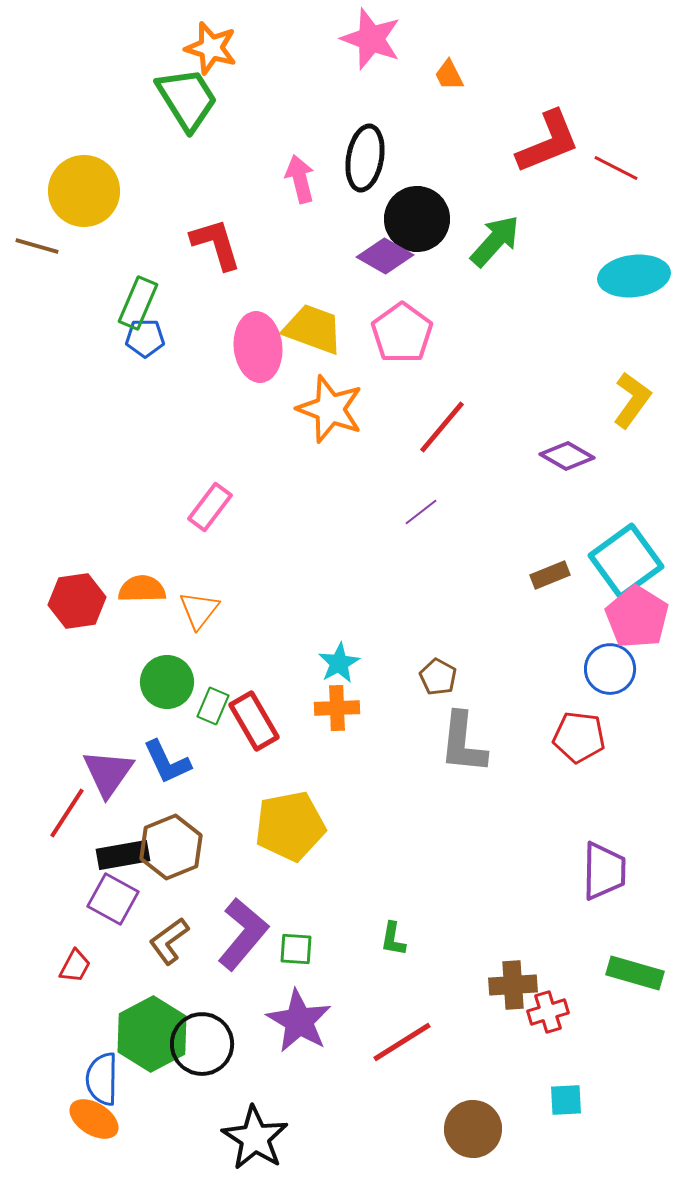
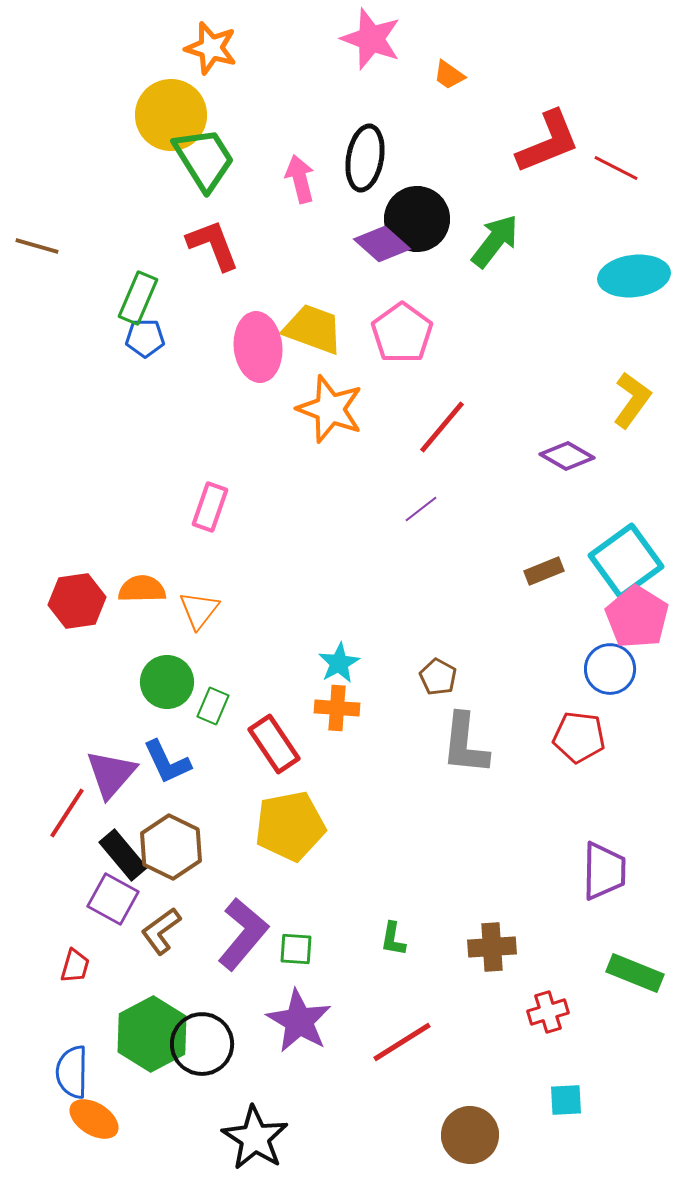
orange trapezoid at (449, 75): rotated 28 degrees counterclockwise
green trapezoid at (187, 99): moved 17 px right, 60 px down
yellow circle at (84, 191): moved 87 px right, 76 px up
green arrow at (495, 241): rotated 4 degrees counterclockwise
red L-shape at (216, 244): moved 3 px left, 1 px down; rotated 4 degrees counterclockwise
purple diamond at (385, 256): moved 3 px left, 12 px up; rotated 12 degrees clockwise
green rectangle at (138, 303): moved 5 px up
pink rectangle at (210, 507): rotated 18 degrees counterclockwise
purple line at (421, 512): moved 3 px up
brown rectangle at (550, 575): moved 6 px left, 4 px up
orange cross at (337, 708): rotated 6 degrees clockwise
red rectangle at (254, 721): moved 20 px right, 23 px down; rotated 4 degrees counterclockwise
gray L-shape at (463, 743): moved 2 px right, 1 px down
purple triangle at (108, 773): moved 3 px right, 1 px down; rotated 6 degrees clockwise
brown hexagon at (171, 847): rotated 12 degrees counterclockwise
black rectangle at (123, 855): rotated 60 degrees clockwise
brown L-shape at (169, 941): moved 8 px left, 10 px up
red trapezoid at (75, 966): rotated 12 degrees counterclockwise
green rectangle at (635, 973): rotated 6 degrees clockwise
brown cross at (513, 985): moved 21 px left, 38 px up
blue semicircle at (102, 1079): moved 30 px left, 7 px up
brown circle at (473, 1129): moved 3 px left, 6 px down
